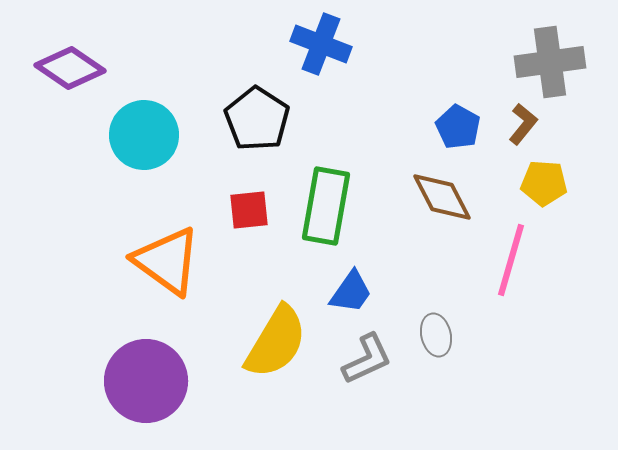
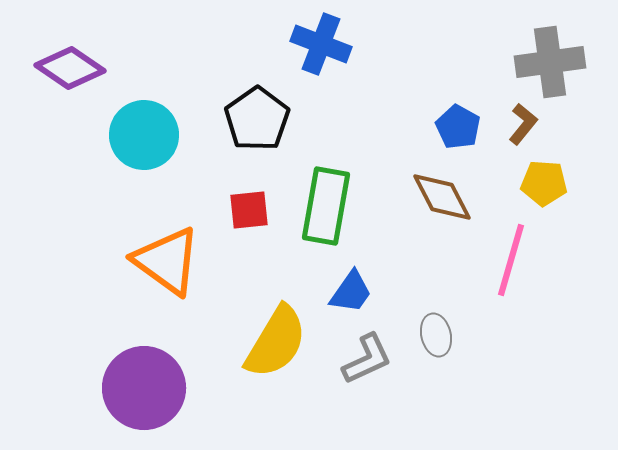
black pentagon: rotated 4 degrees clockwise
purple circle: moved 2 px left, 7 px down
